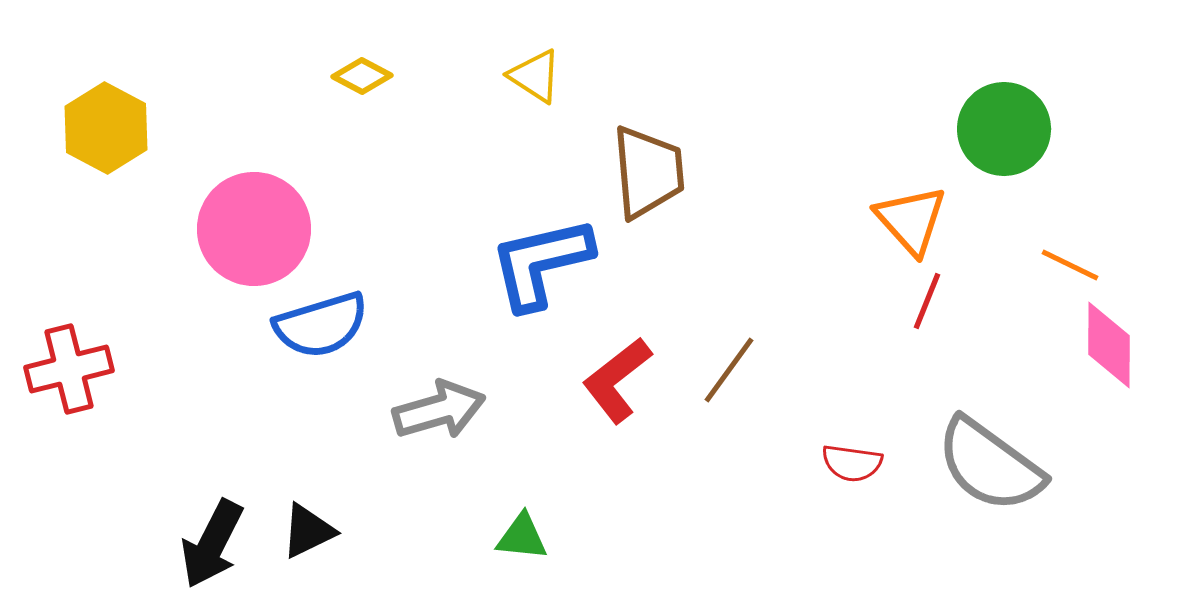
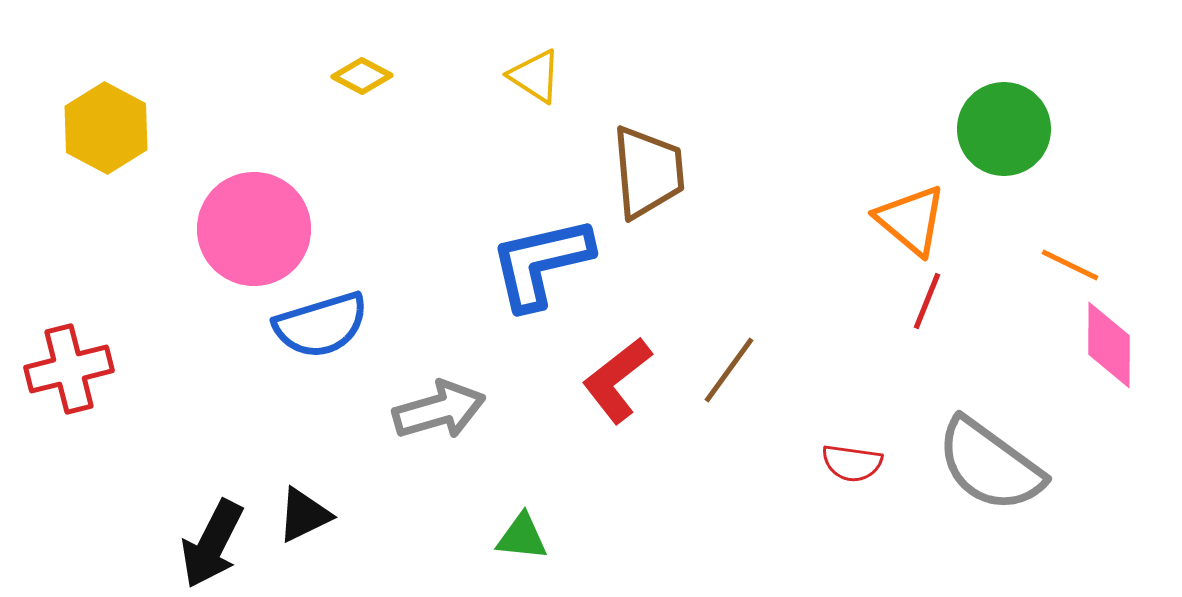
orange triangle: rotated 8 degrees counterclockwise
black triangle: moved 4 px left, 16 px up
